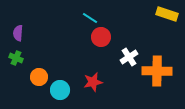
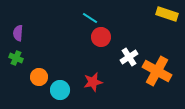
orange cross: rotated 28 degrees clockwise
